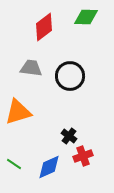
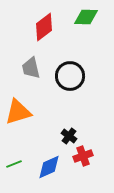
gray trapezoid: rotated 110 degrees counterclockwise
green line: rotated 56 degrees counterclockwise
